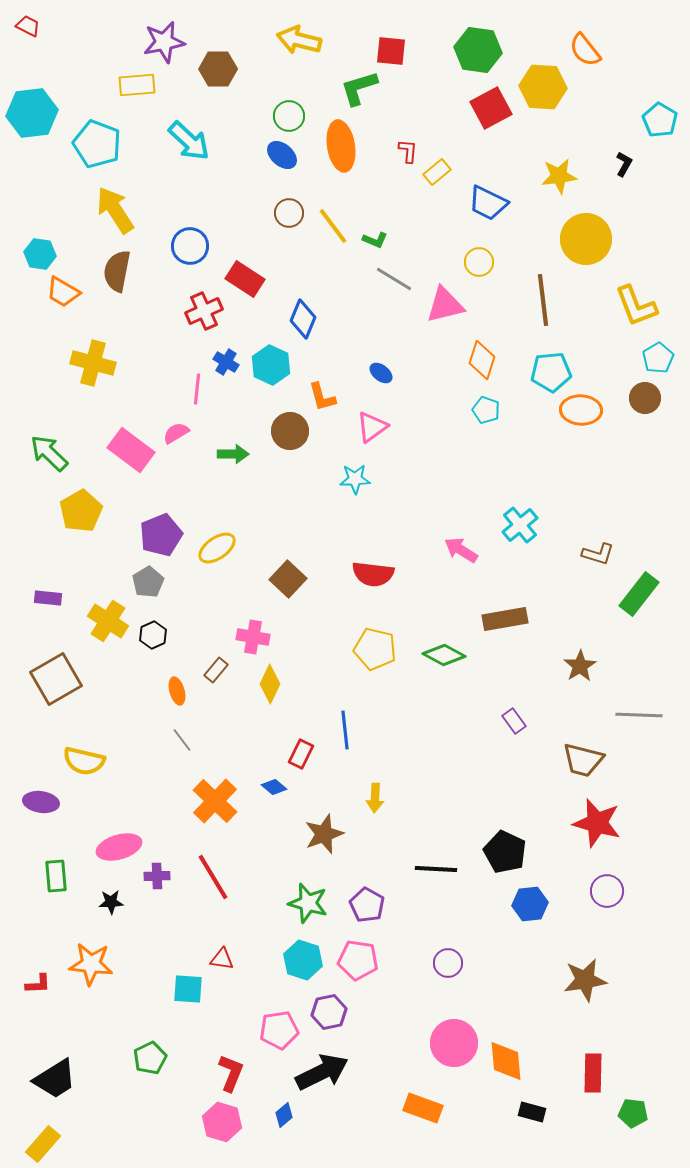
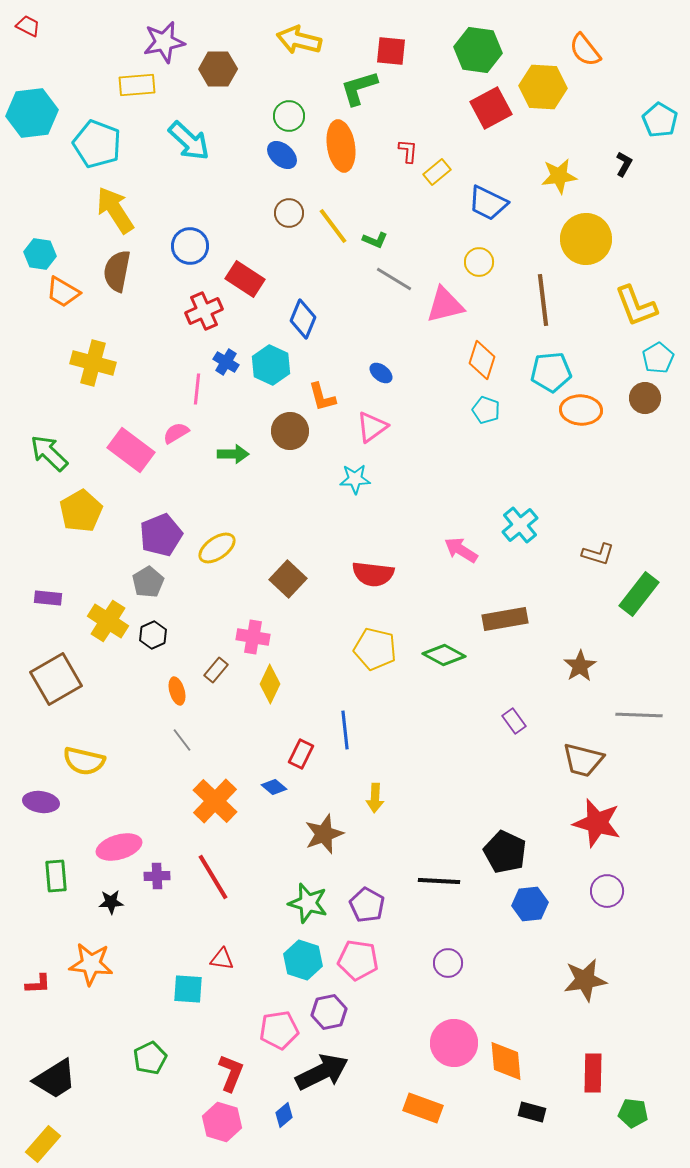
black line at (436, 869): moved 3 px right, 12 px down
